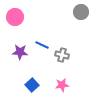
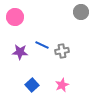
gray cross: moved 4 px up; rotated 24 degrees counterclockwise
pink star: rotated 16 degrees counterclockwise
